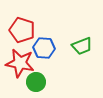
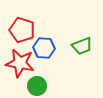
green circle: moved 1 px right, 4 px down
